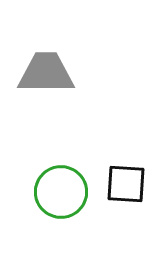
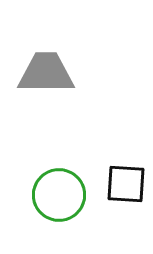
green circle: moved 2 px left, 3 px down
